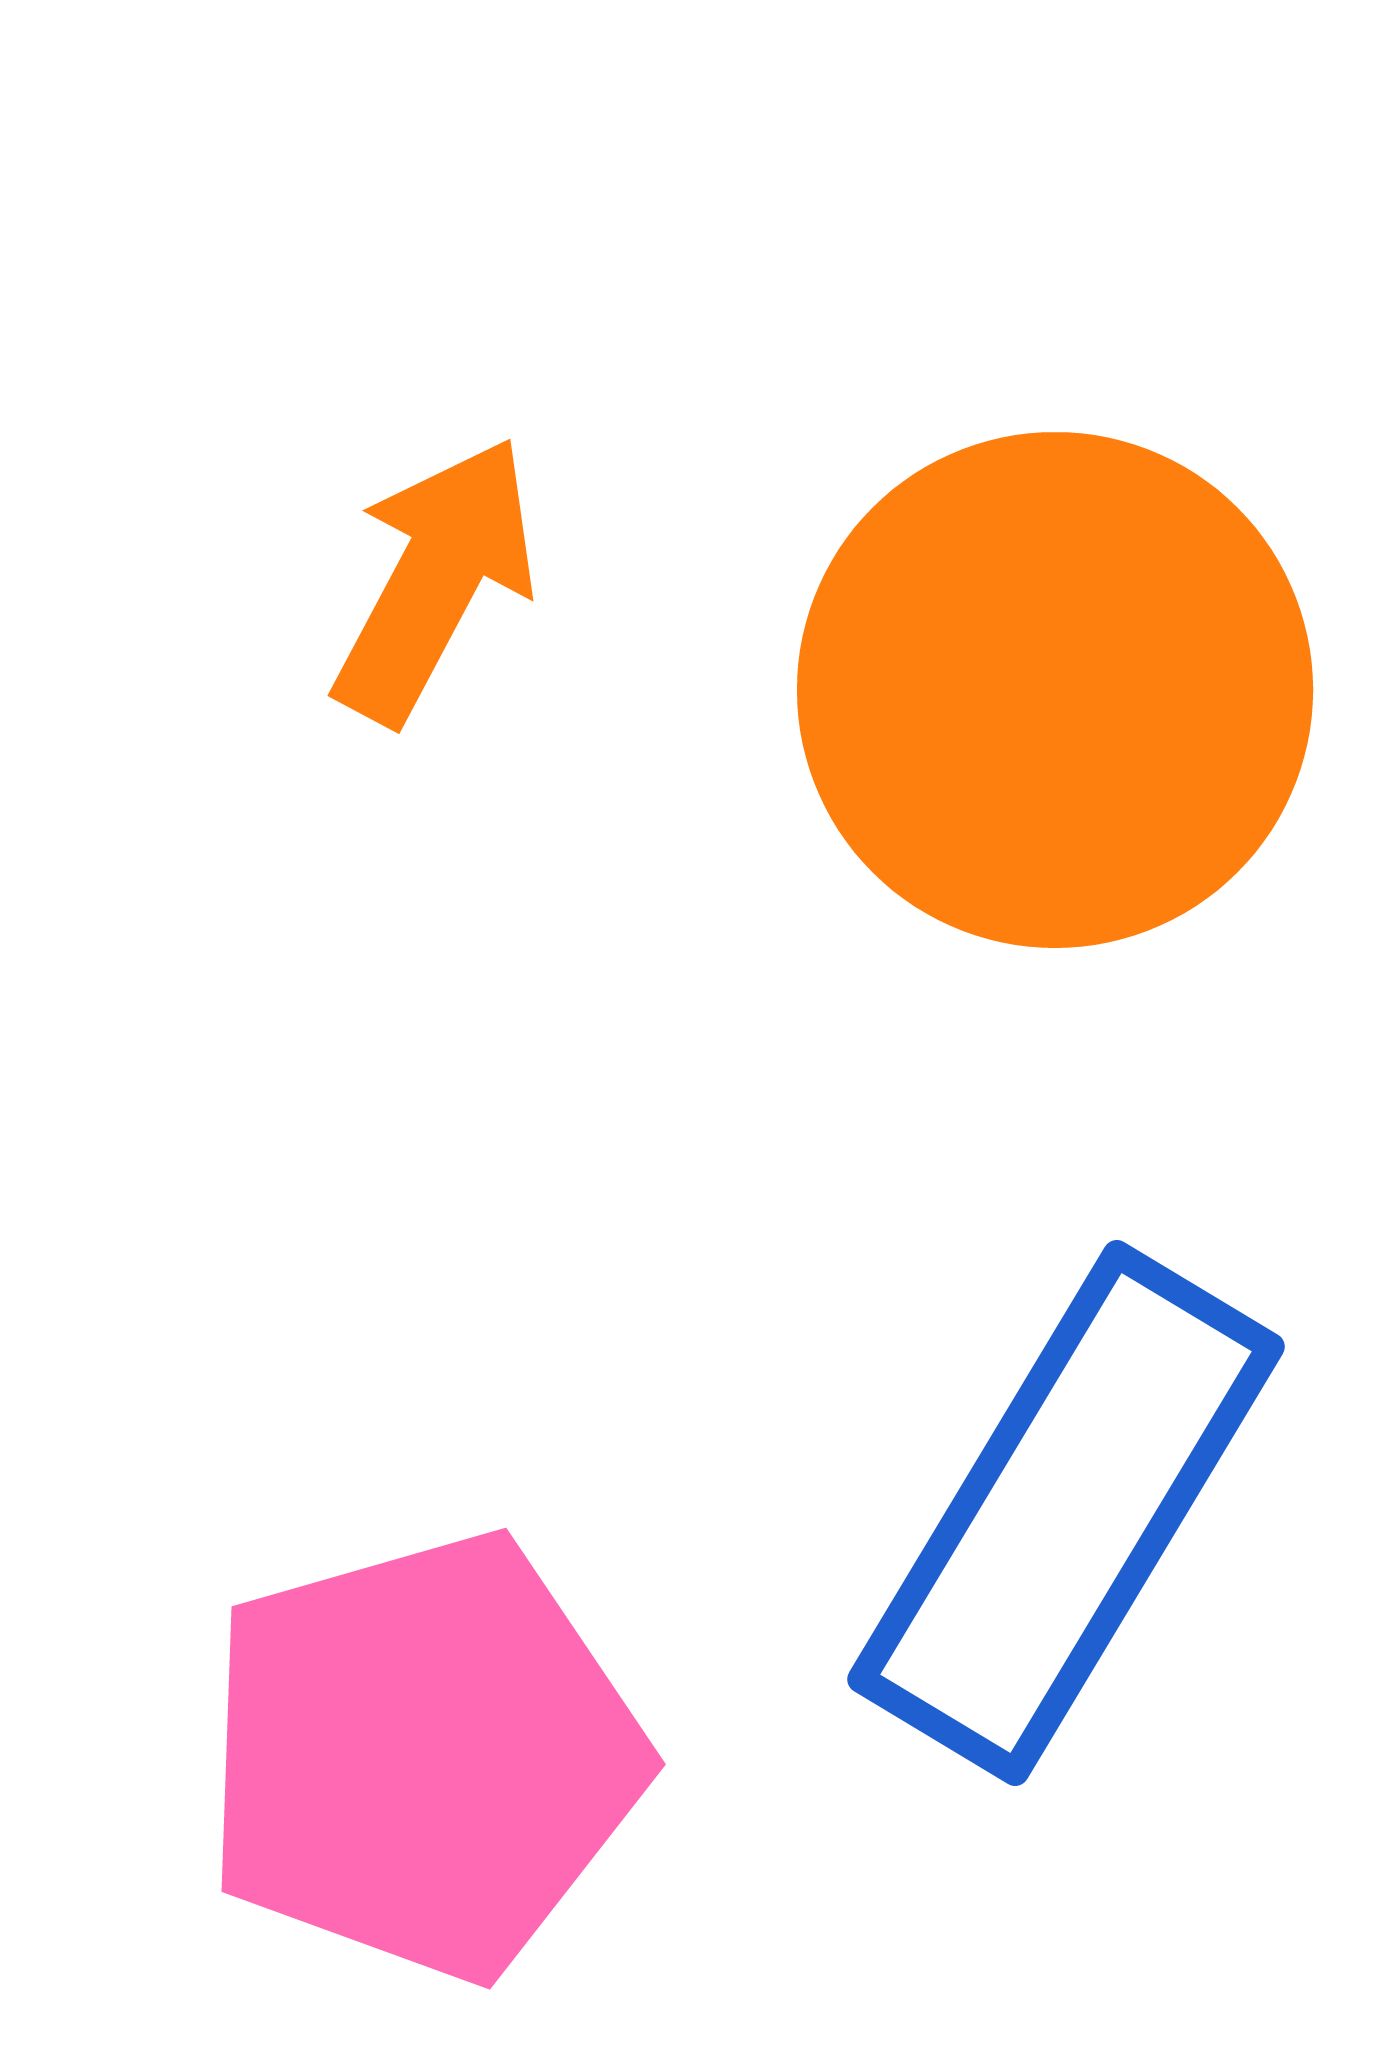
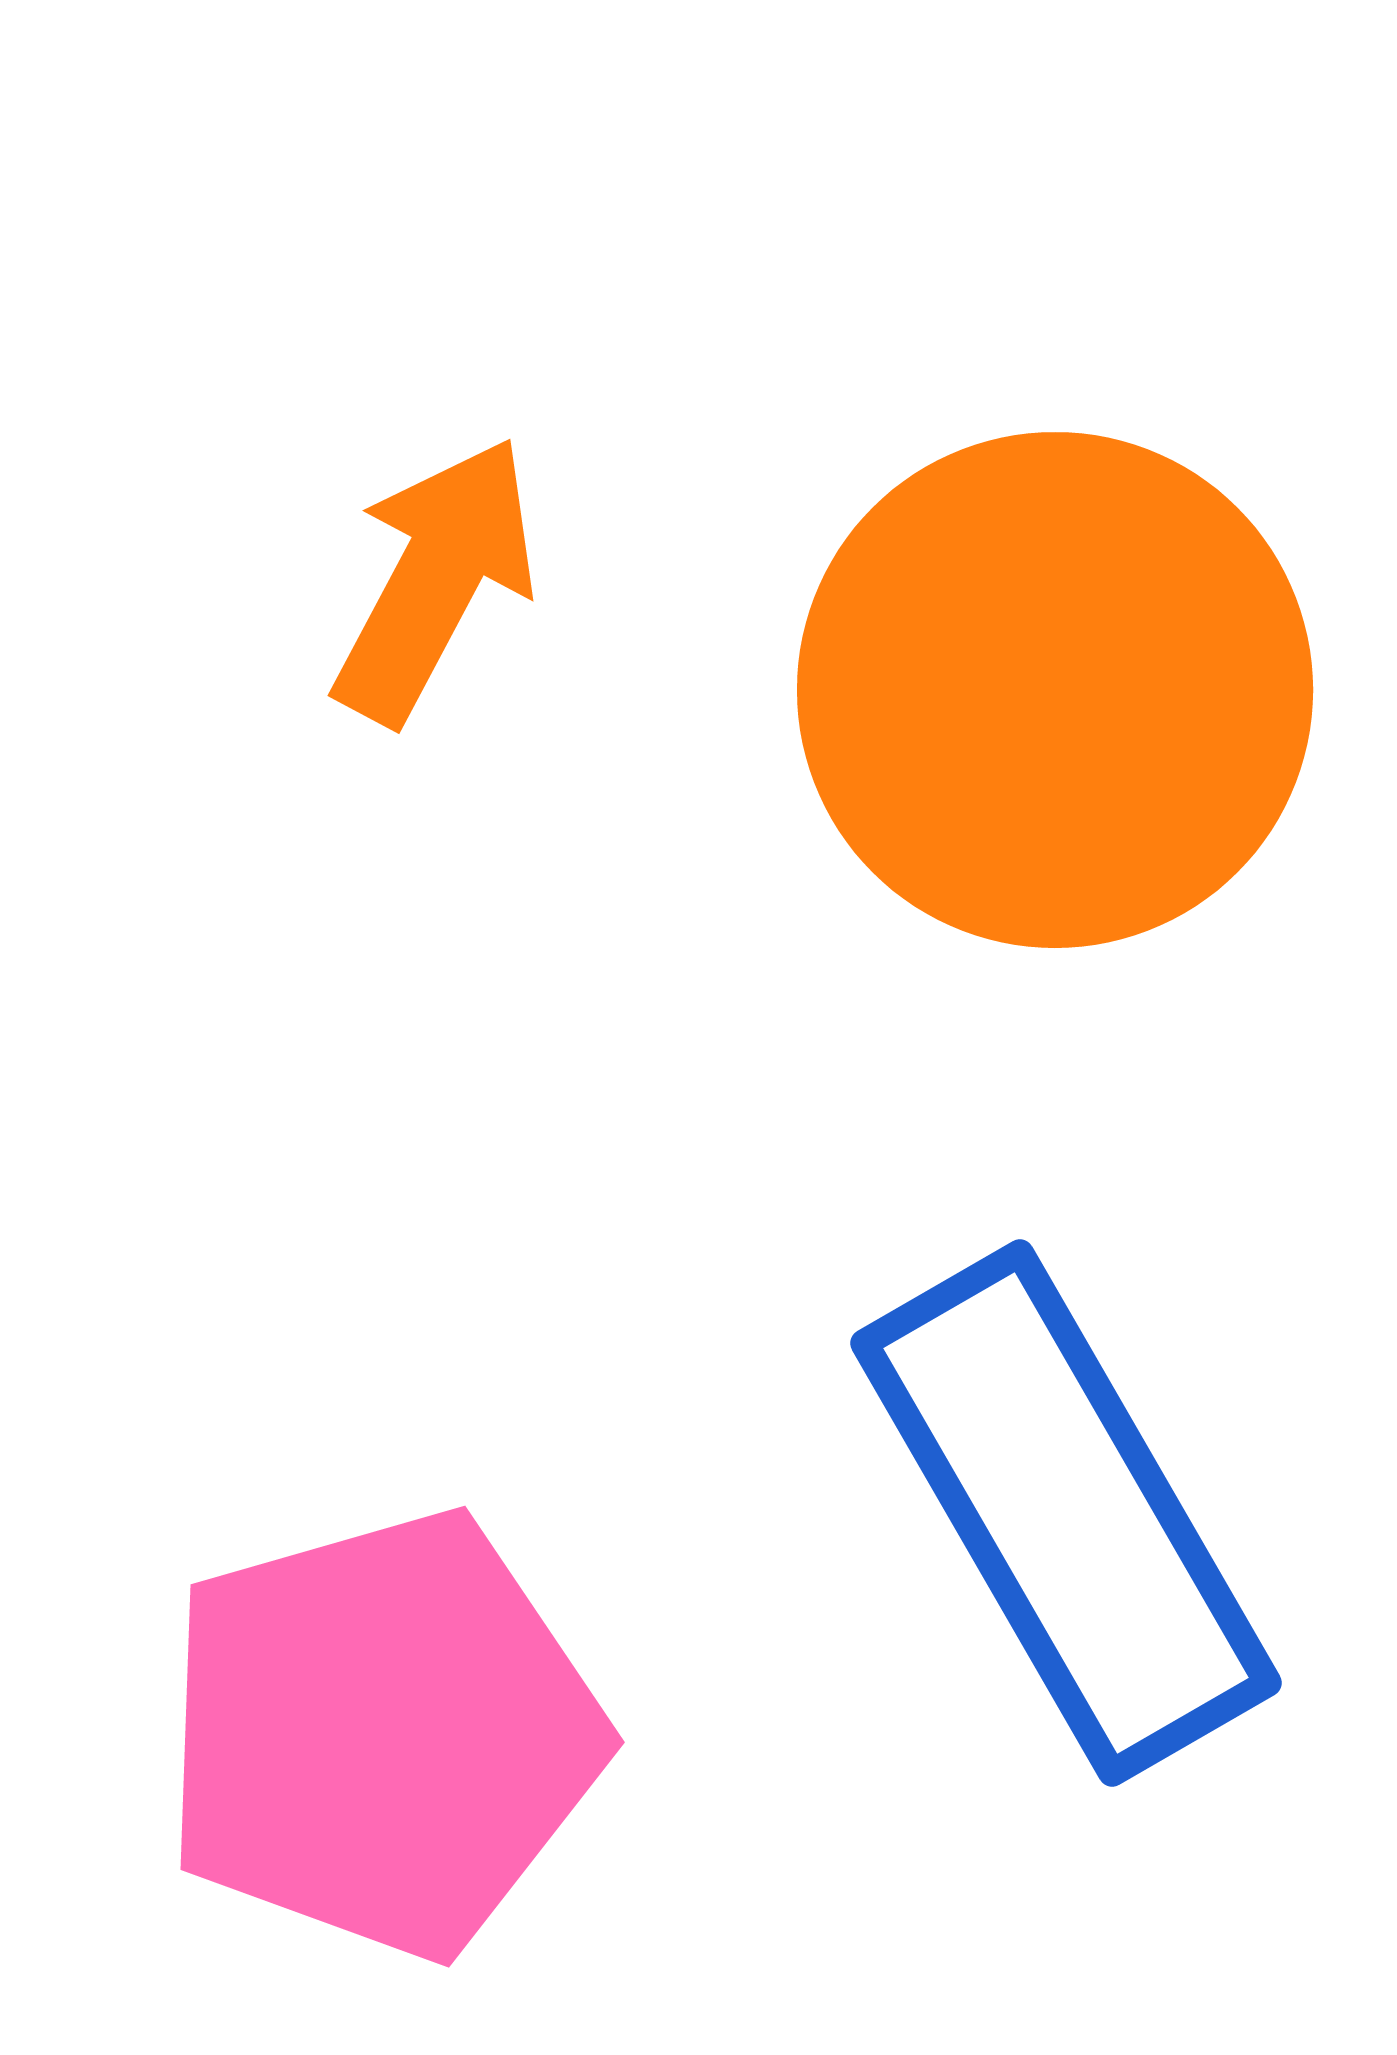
blue rectangle: rotated 61 degrees counterclockwise
pink pentagon: moved 41 px left, 22 px up
